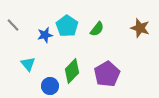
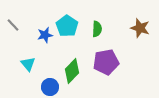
green semicircle: rotated 35 degrees counterclockwise
purple pentagon: moved 1 px left, 12 px up; rotated 20 degrees clockwise
blue circle: moved 1 px down
